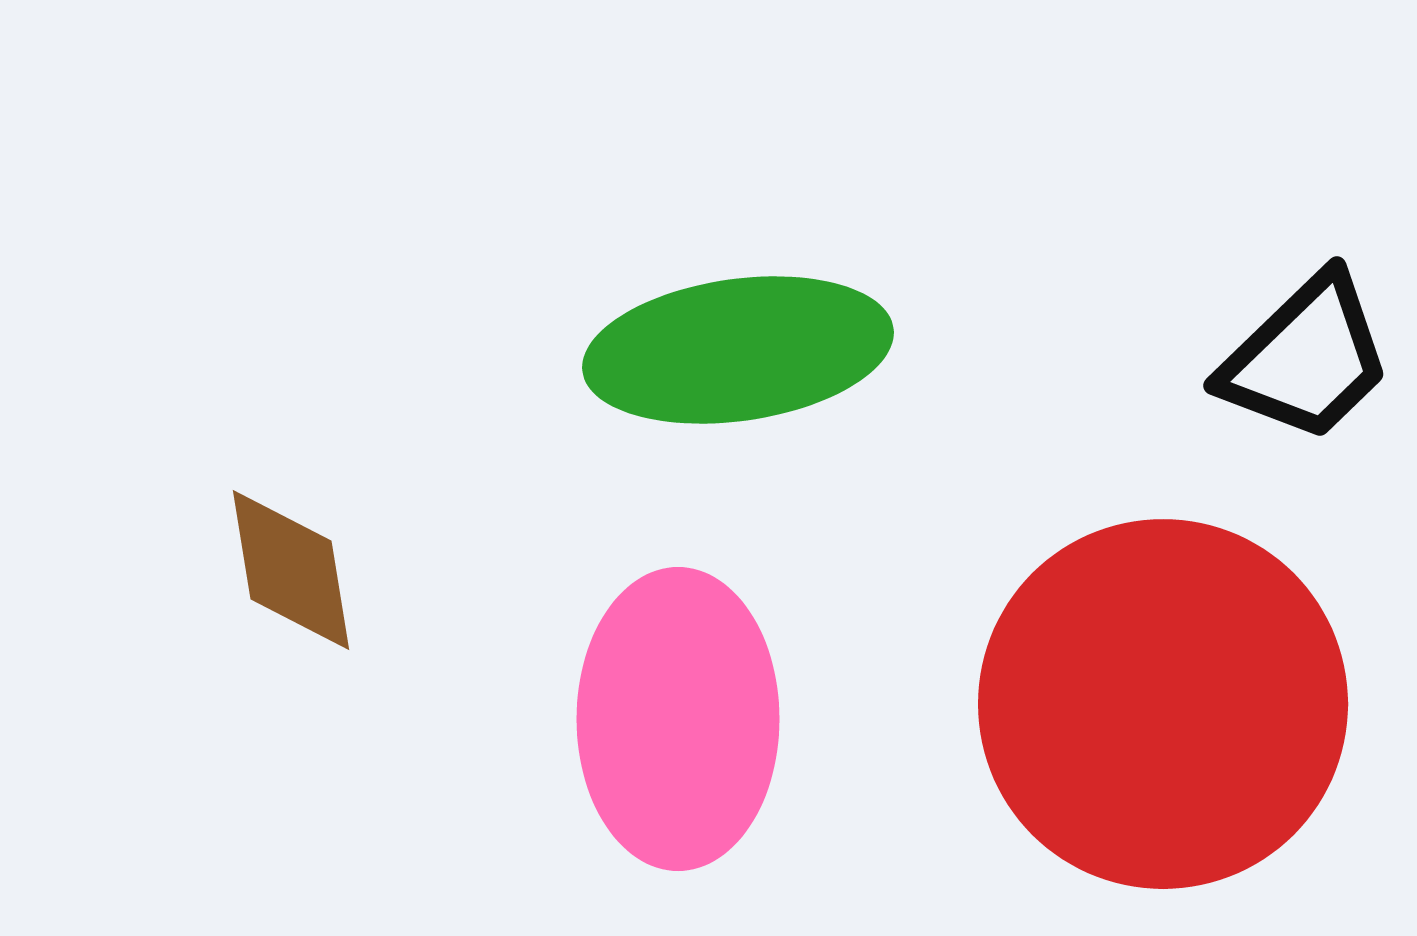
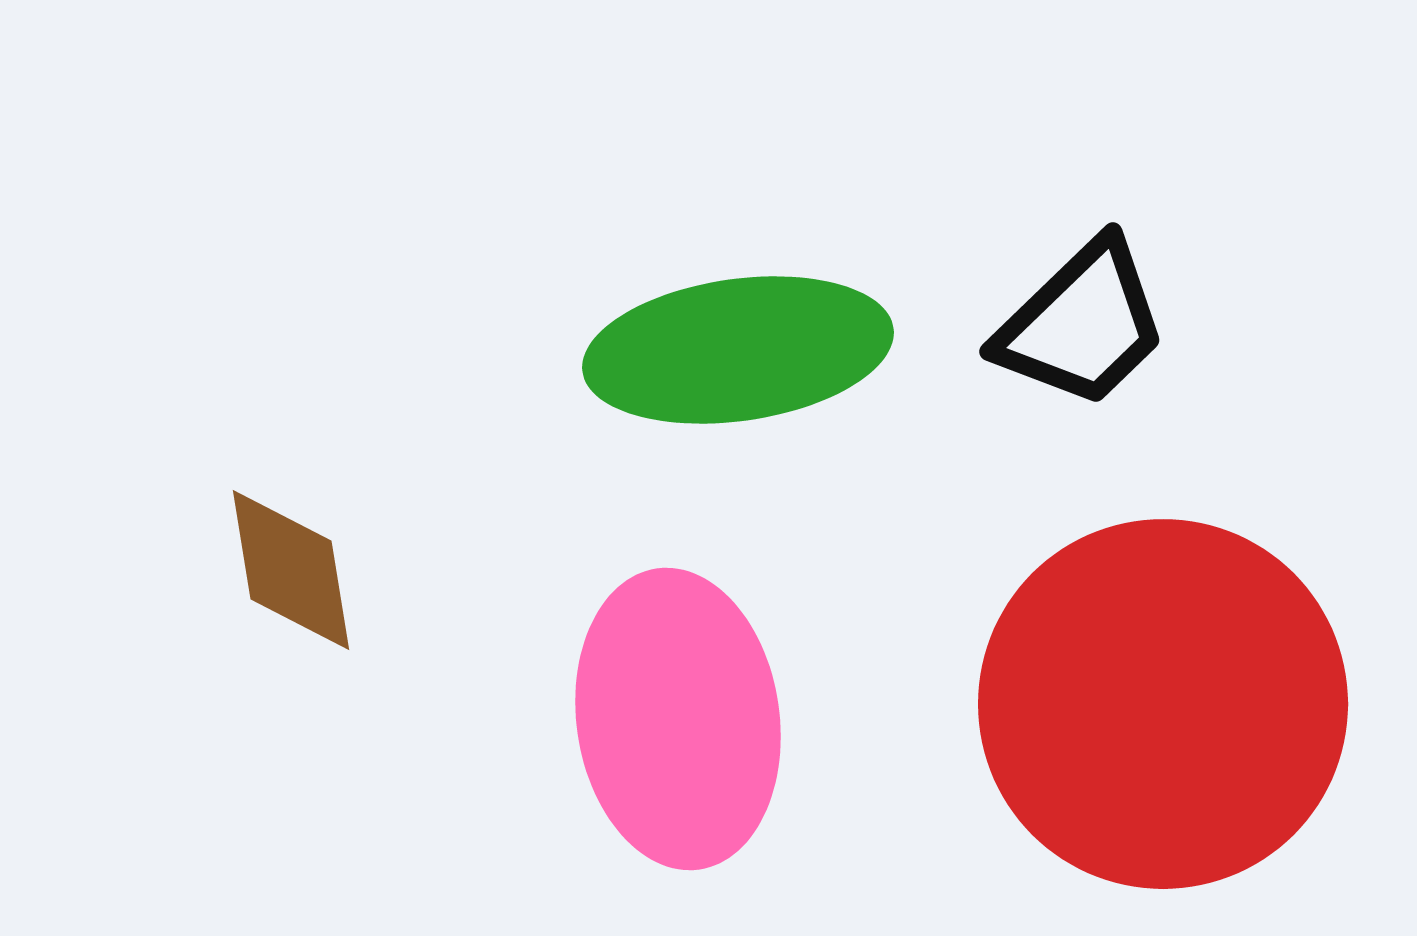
black trapezoid: moved 224 px left, 34 px up
pink ellipse: rotated 8 degrees counterclockwise
